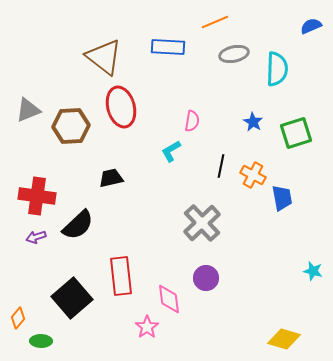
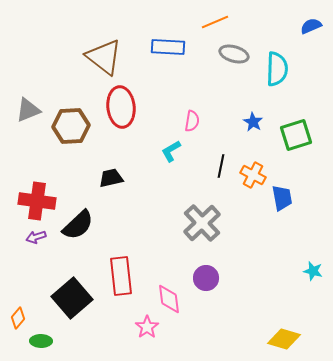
gray ellipse: rotated 28 degrees clockwise
red ellipse: rotated 9 degrees clockwise
green square: moved 2 px down
red cross: moved 5 px down
